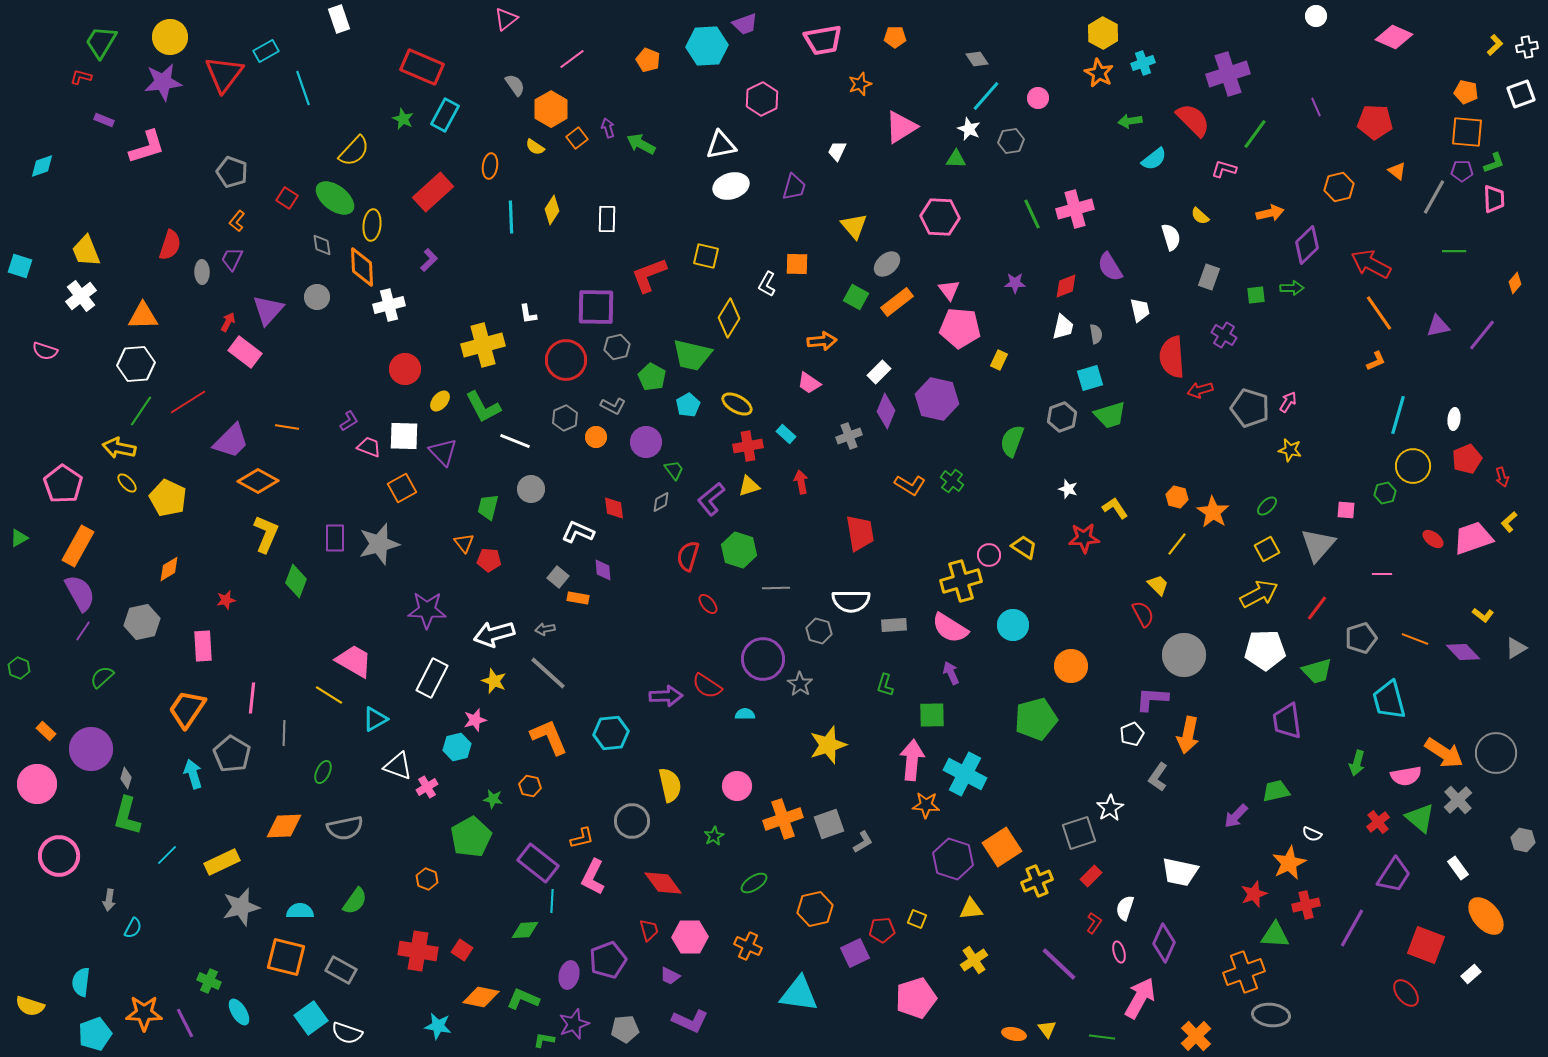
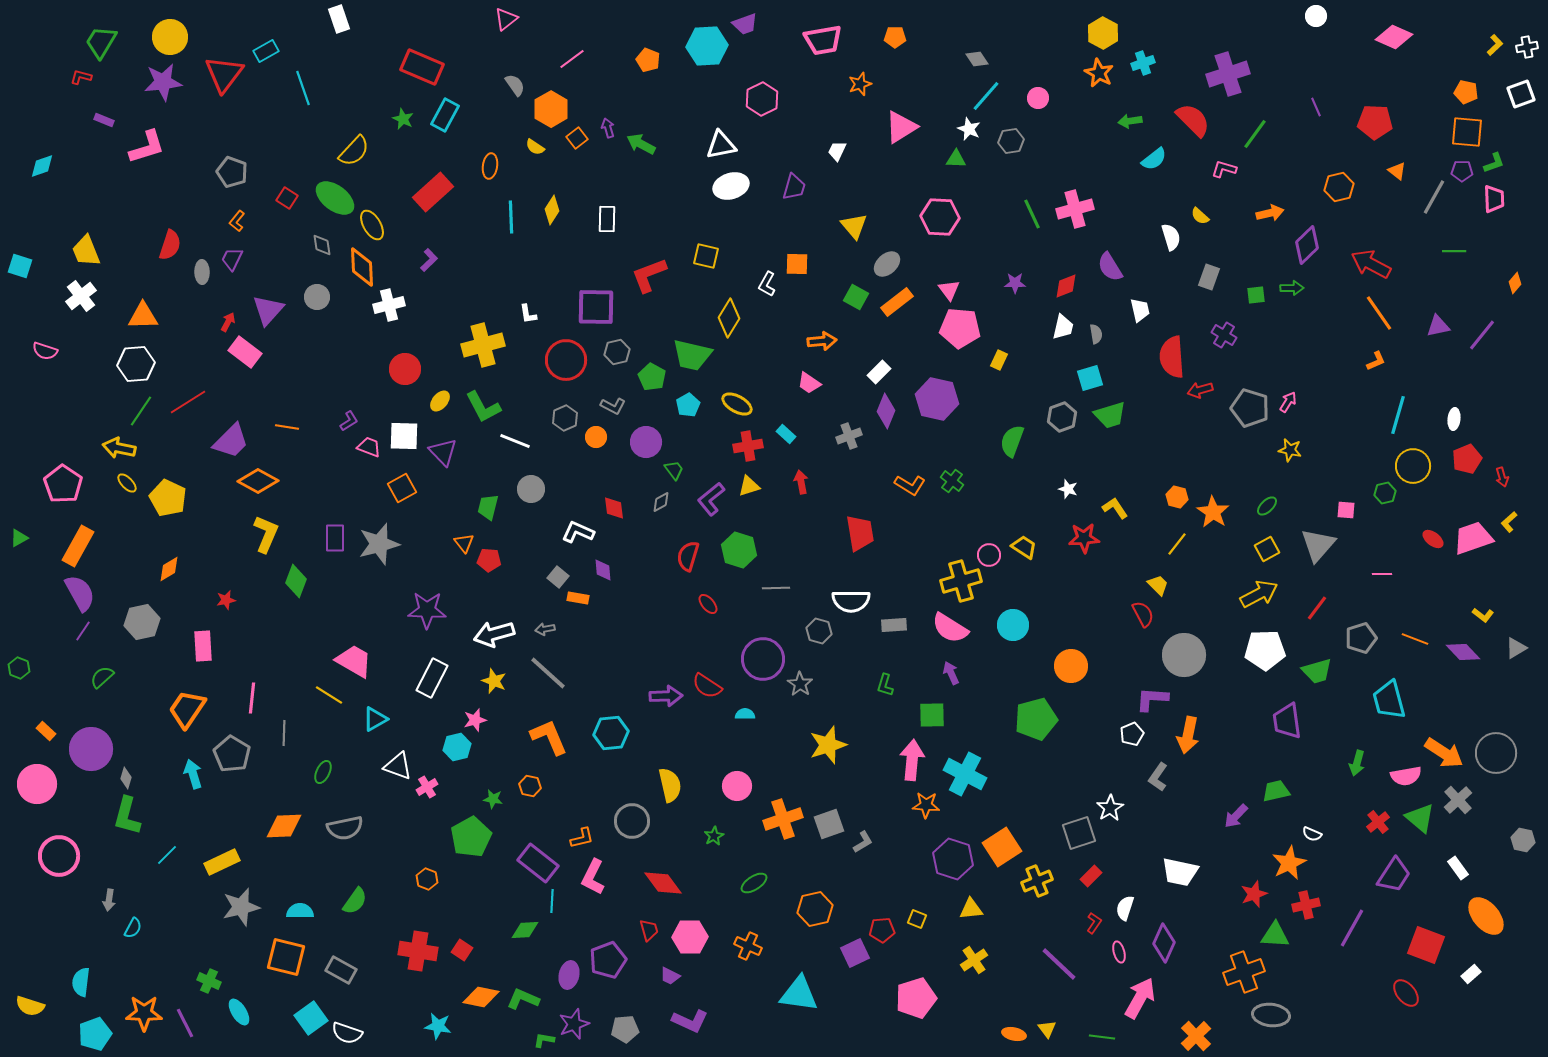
yellow ellipse at (372, 225): rotated 36 degrees counterclockwise
gray hexagon at (617, 347): moved 5 px down
